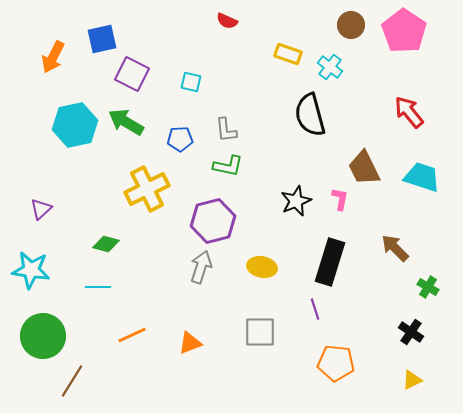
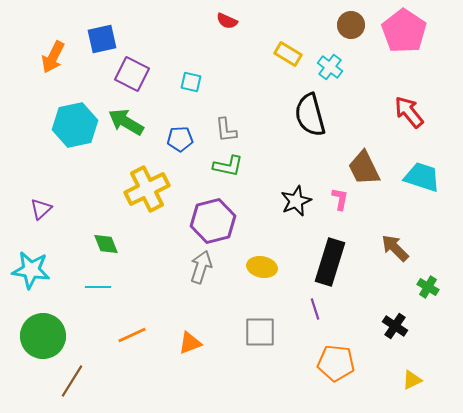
yellow rectangle: rotated 12 degrees clockwise
green diamond: rotated 52 degrees clockwise
black cross: moved 16 px left, 6 px up
